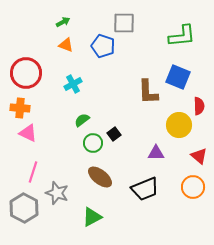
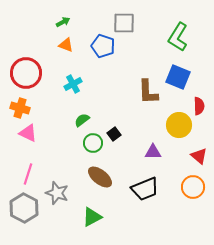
green L-shape: moved 4 px left, 1 px down; rotated 128 degrees clockwise
orange cross: rotated 12 degrees clockwise
purple triangle: moved 3 px left, 1 px up
pink line: moved 5 px left, 2 px down
